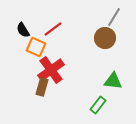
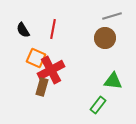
gray line: moved 2 px left, 1 px up; rotated 42 degrees clockwise
red line: rotated 42 degrees counterclockwise
orange square: moved 11 px down
red cross: rotated 8 degrees clockwise
